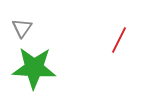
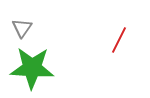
green star: moved 2 px left
